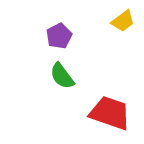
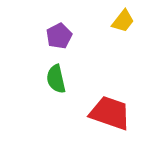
yellow trapezoid: rotated 15 degrees counterclockwise
green semicircle: moved 6 px left, 3 px down; rotated 24 degrees clockwise
